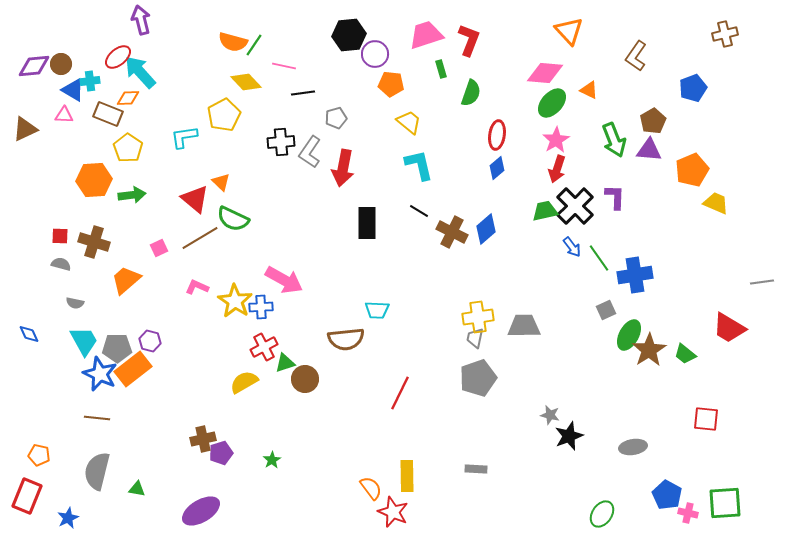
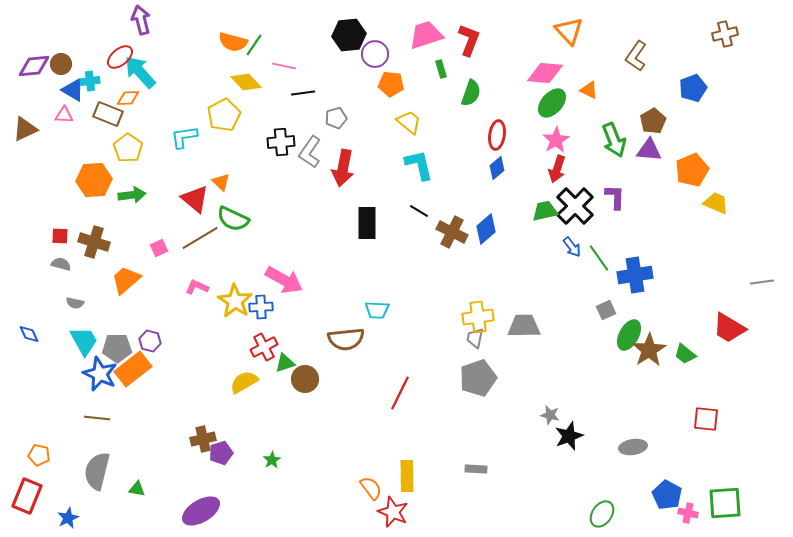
red ellipse at (118, 57): moved 2 px right
